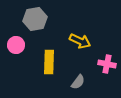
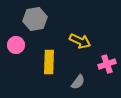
pink cross: rotated 30 degrees counterclockwise
